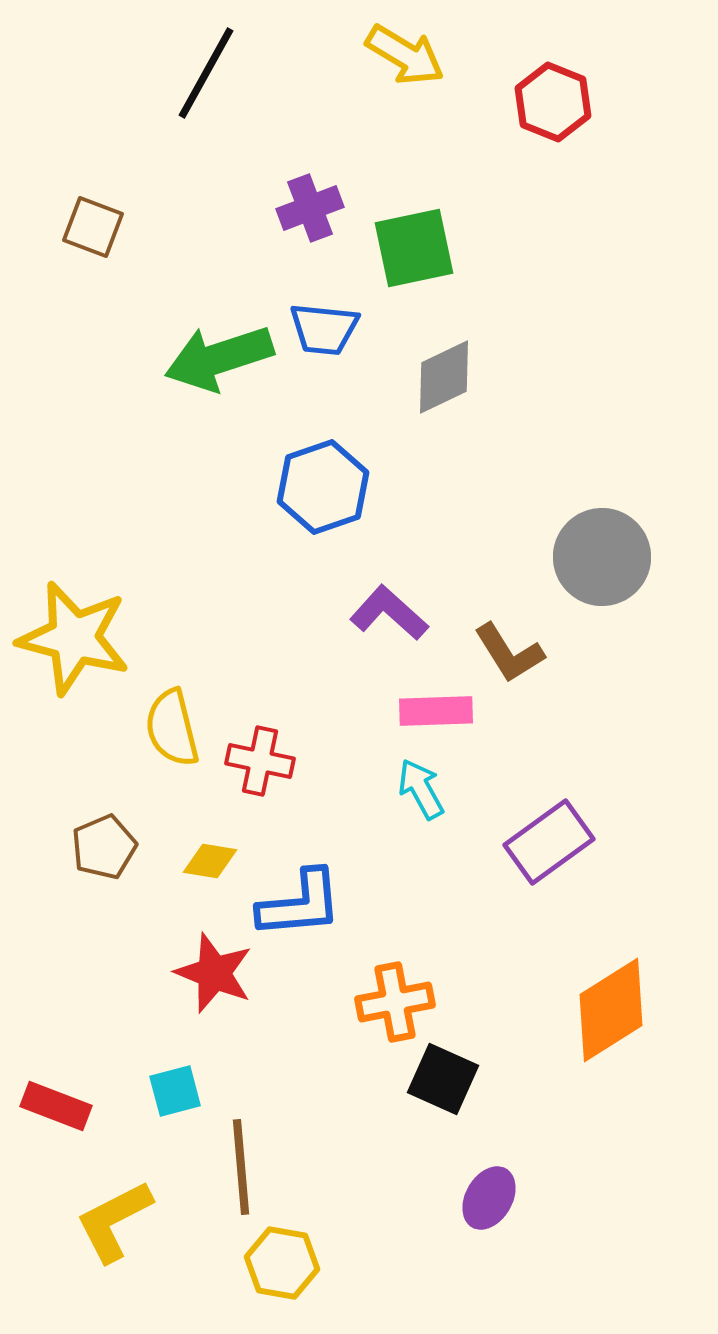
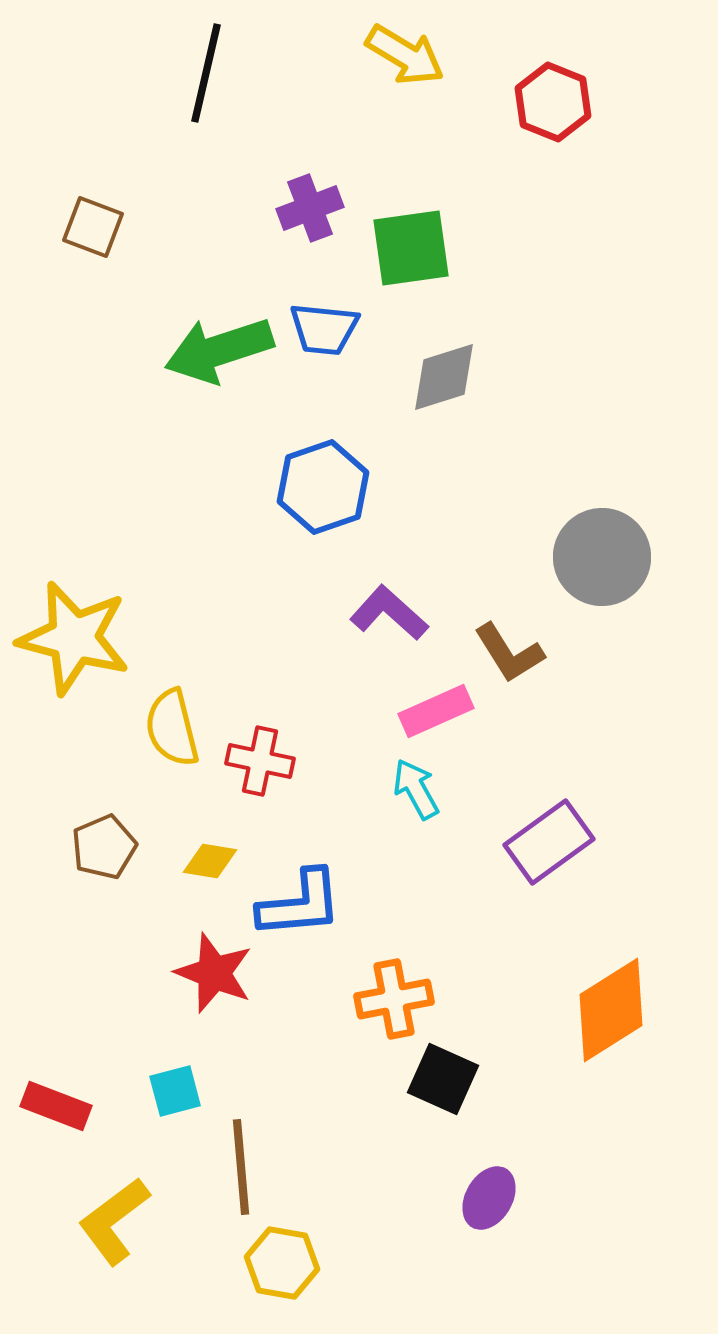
black line: rotated 16 degrees counterclockwise
green square: moved 3 px left; rotated 4 degrees clockwise
green arrow: moved 8 px up
gray diamond: rotated 8 degrees clockwise
pink rectangle: rotated 22 degrees counterclockwise
cyan arrow: moved 5 px left
orange cross: moved 1 px left, 3 px up
yellow L-shape: rotated 10 degrees counterclockwise
